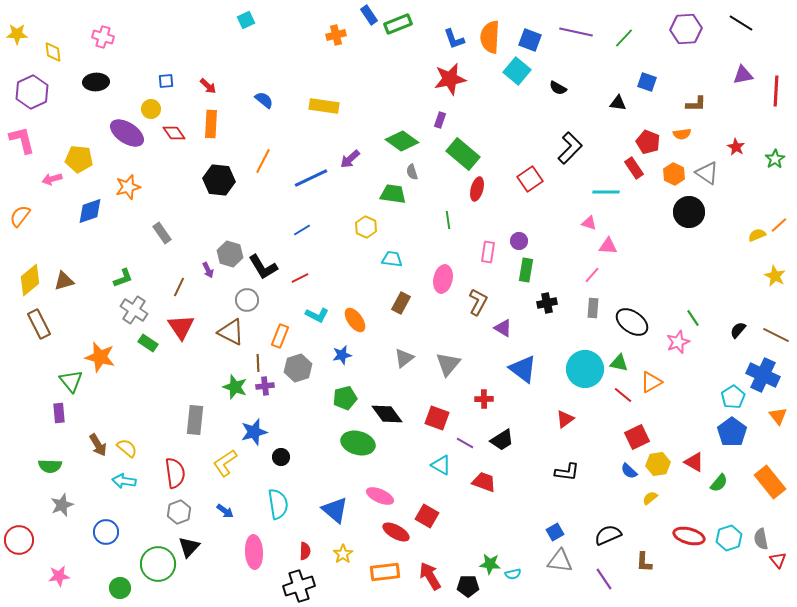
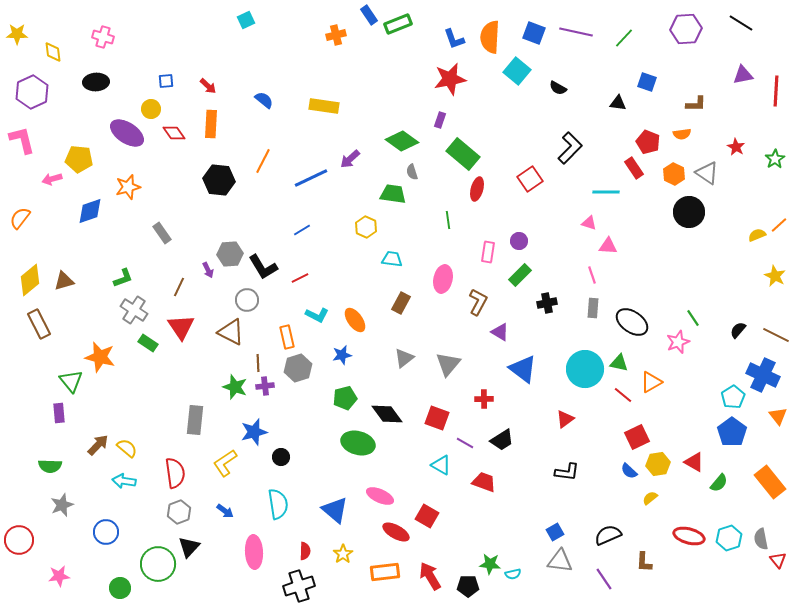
blue square at (530, 40): moved 4 px right, 7 px up
orange semicircle at (20, 216): moved 2 px down
gray hexagon at (230, 254): rotated 20 degrees counterclockwise
green rectangle at (526, 270): moved 6 px left, 5 px down; rotated 35 degrees clockwise
pink line at (592, 275): rotated 60 degrees counterclockwise
purple triangle at (503, 328): moved 3 px left, 4 px down
orange rectangle at (280, 336): moved 7 px right, 1 px down; rotated 35 degrees counterclockwise
brown arrow at (98, 445): rotated 105 degrees counterclockwise
